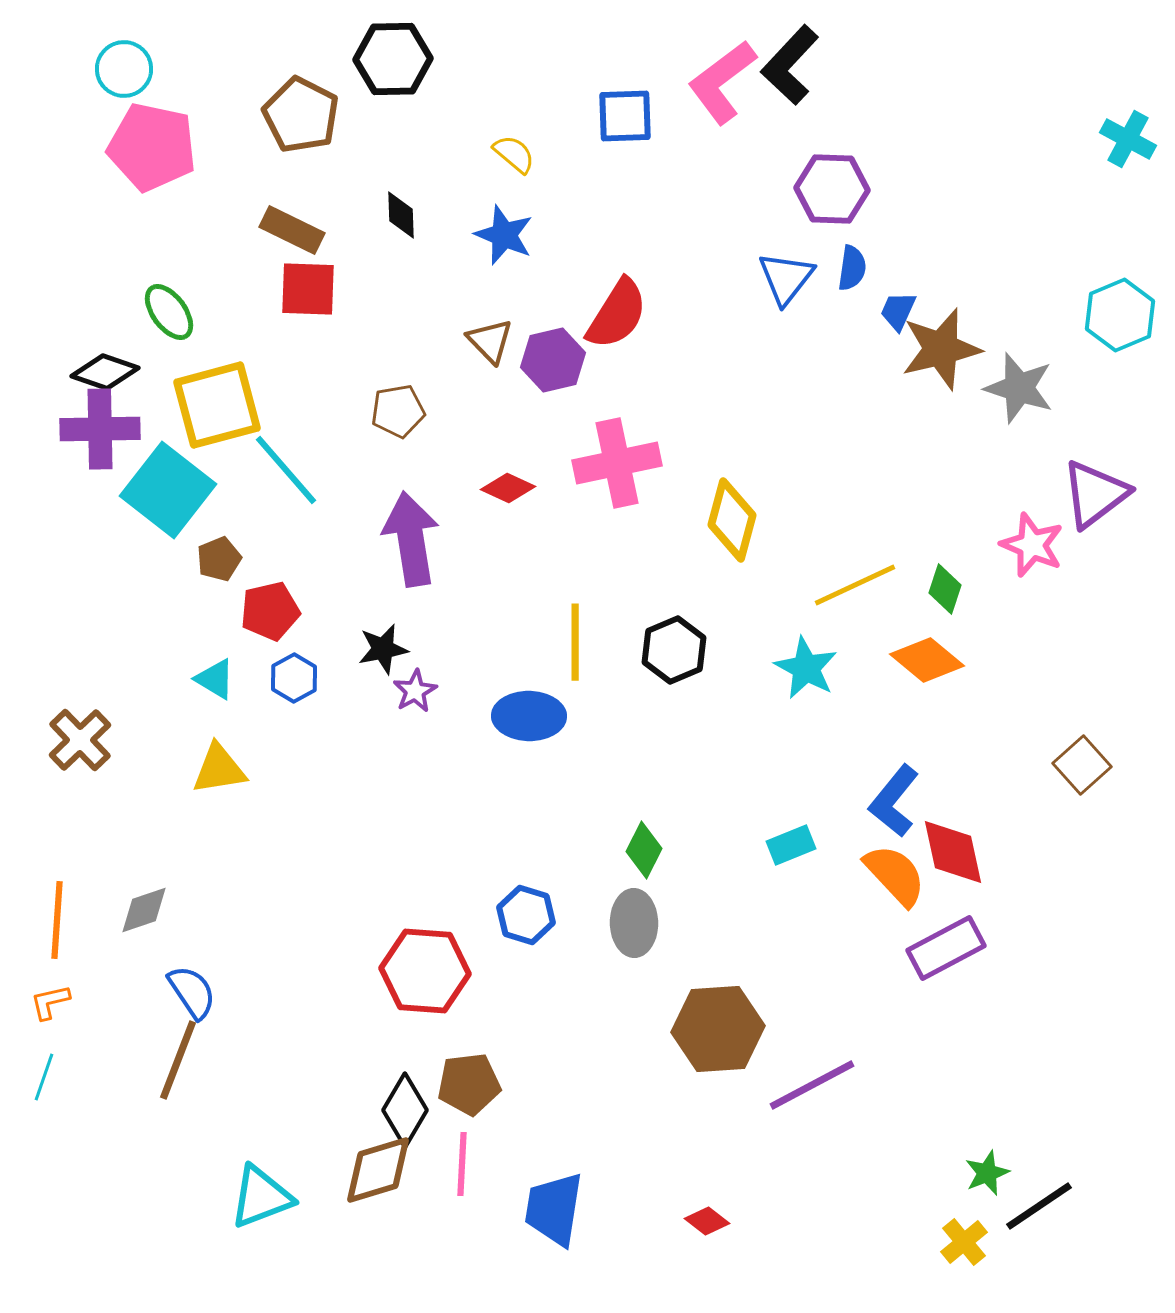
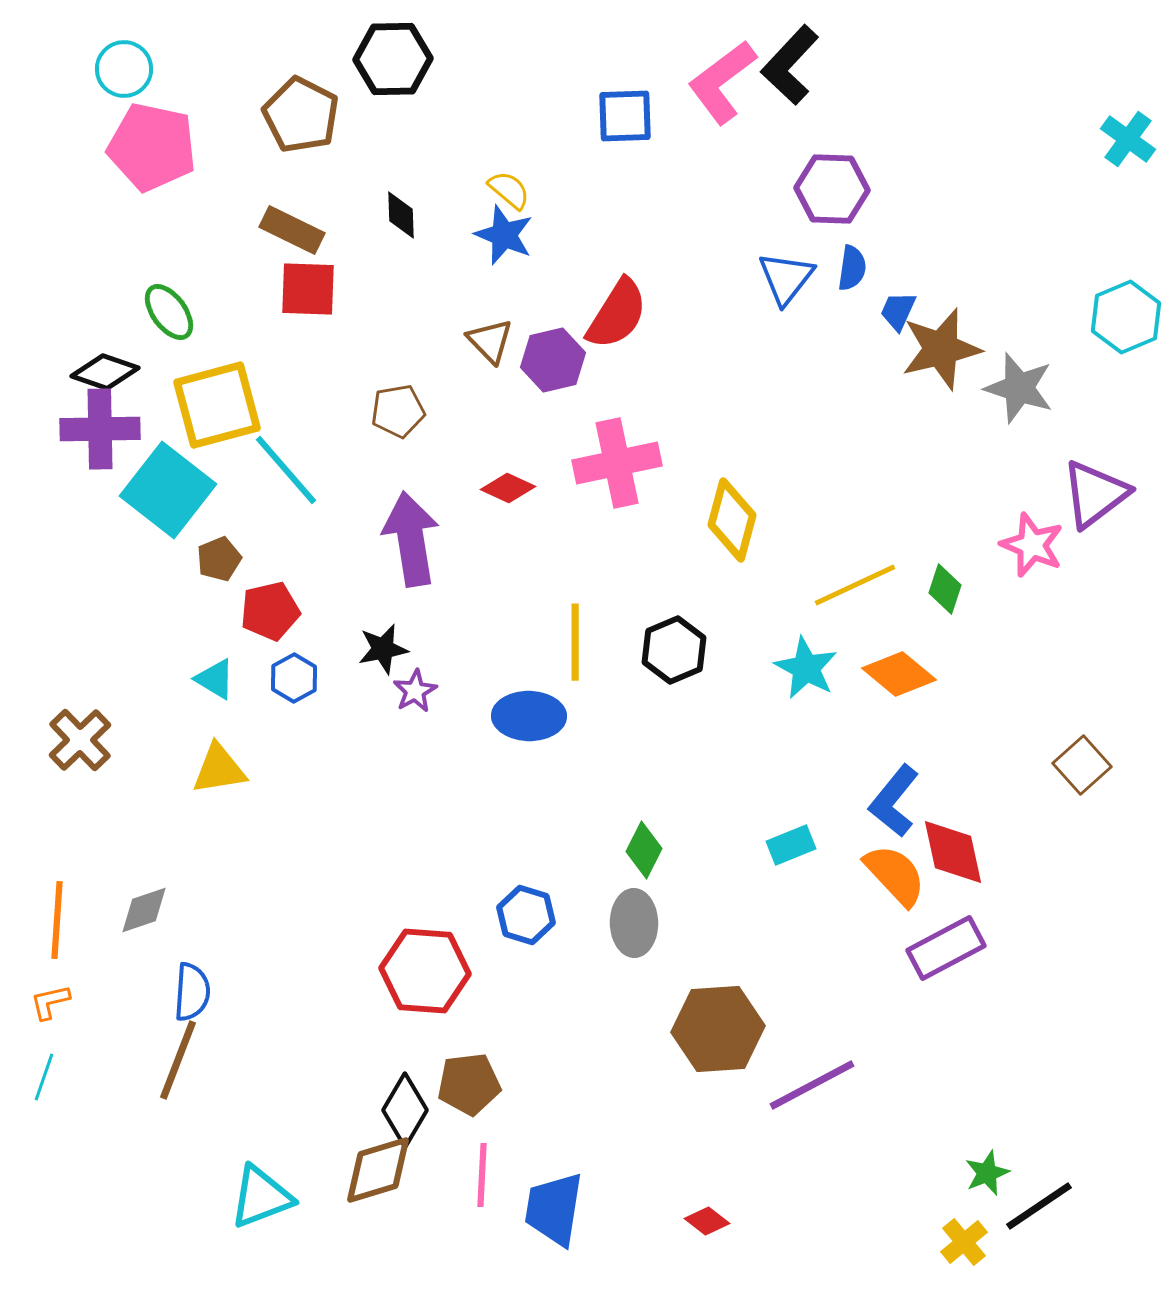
cyan cross at (1128, 139): rotated 8 degrees clockwise
yellow semicircle at (514, 154): moved 5 px left, 36 px down
cyan hexagon at (1120, 315): moved 6 px right, 2 px down
orange diamond at (927, 660): moved 28 px left, 14 px down
blue semicircle at (192, 992): rotated 38 degrees clockwise
pink line at (462, 1164): moved 20 px right, 11 px down
